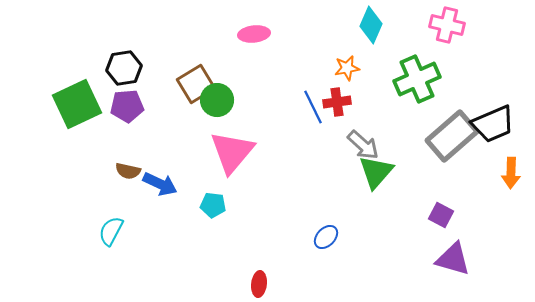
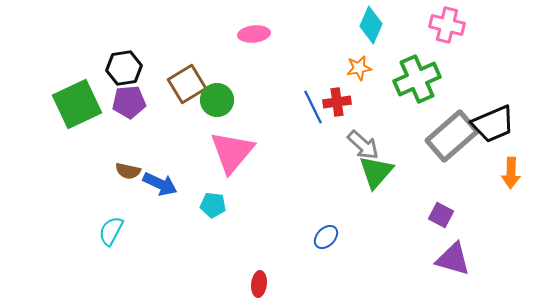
orange star: moved 12 px right
brown square: moved 9 px left
purple pentagon: moved 2 px right, 4 px up
